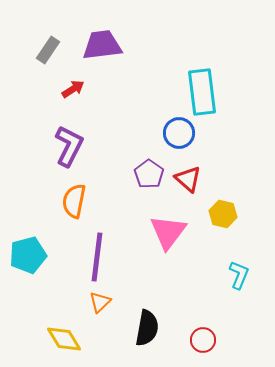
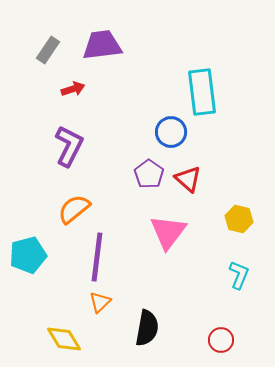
red arrow: rotated 15 degrees clockwise
blue circle: moved 8 px left, 1 px up
orange semicircle: moved 8 px down; rotated 40 degrees clockwise
yellow hexagon: moved 16 px right, 5 px down
red circle: moved 18 px right
